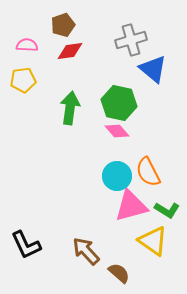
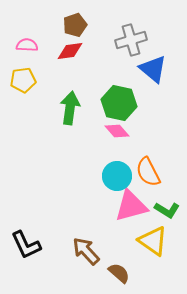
brown pentagon: moved 12 px right
